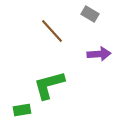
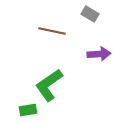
brown line: rotated 36 degrees counterclockwise
green L-shape: rotated 20 degrees counterclockwise
green rectangle: moved 6 px right
